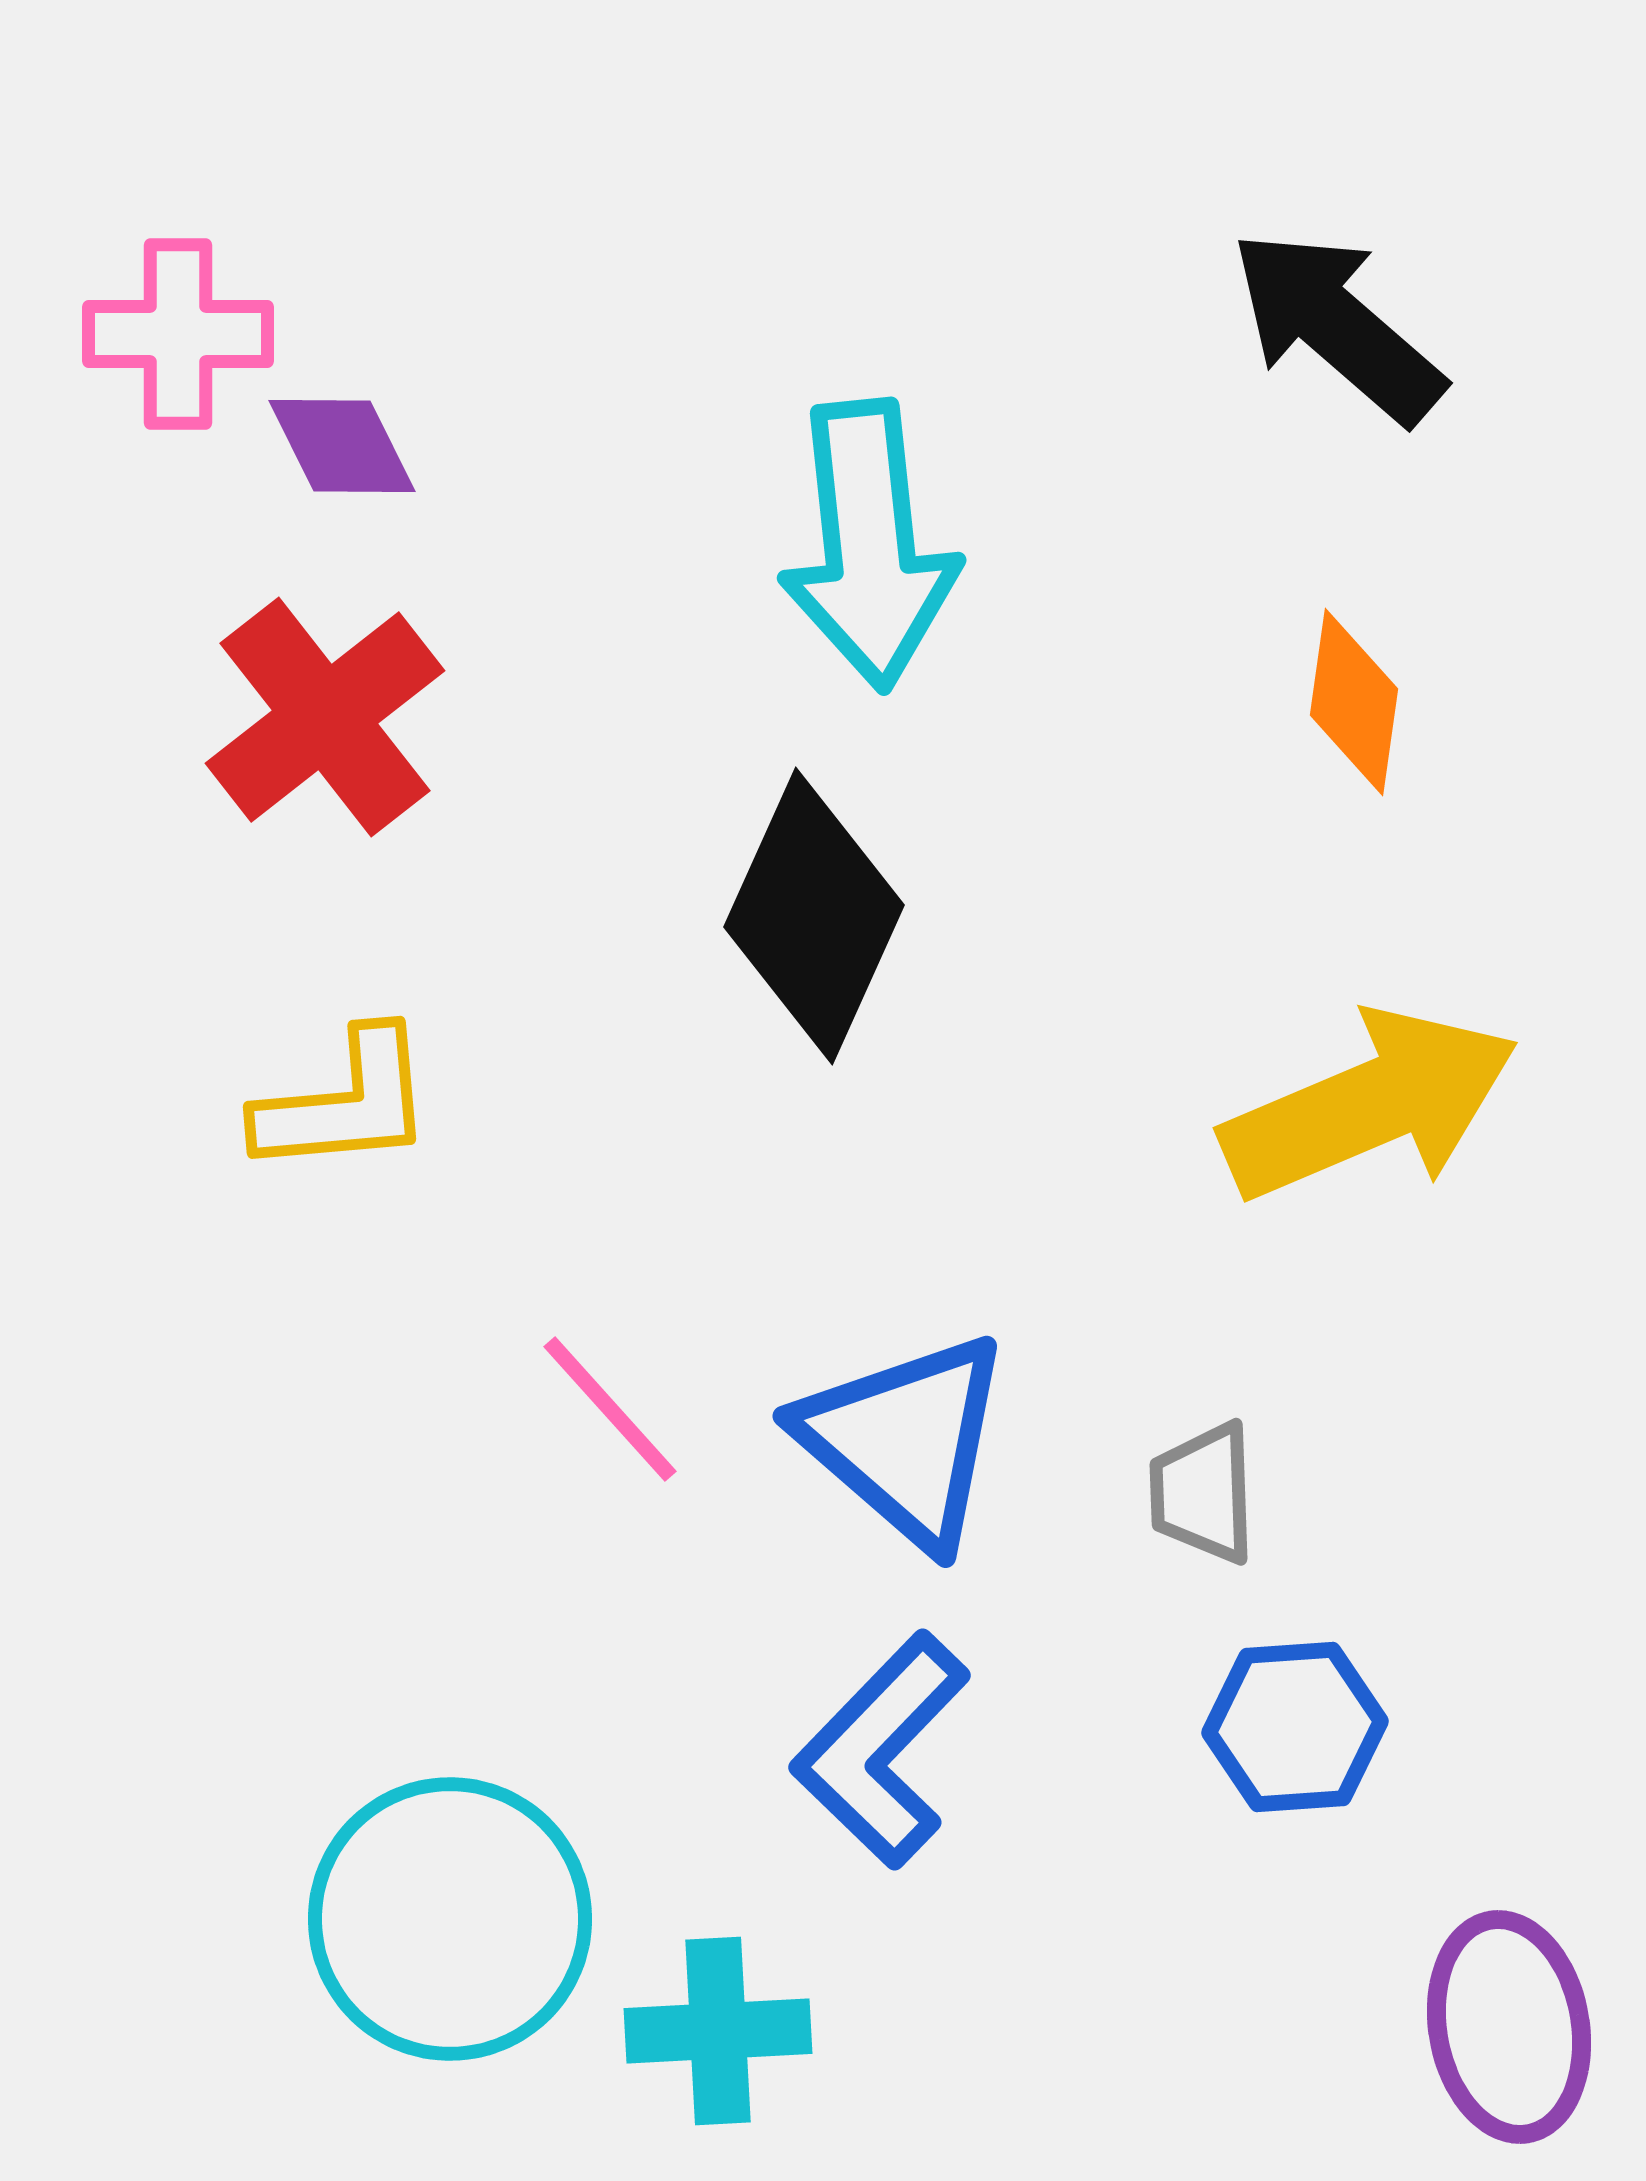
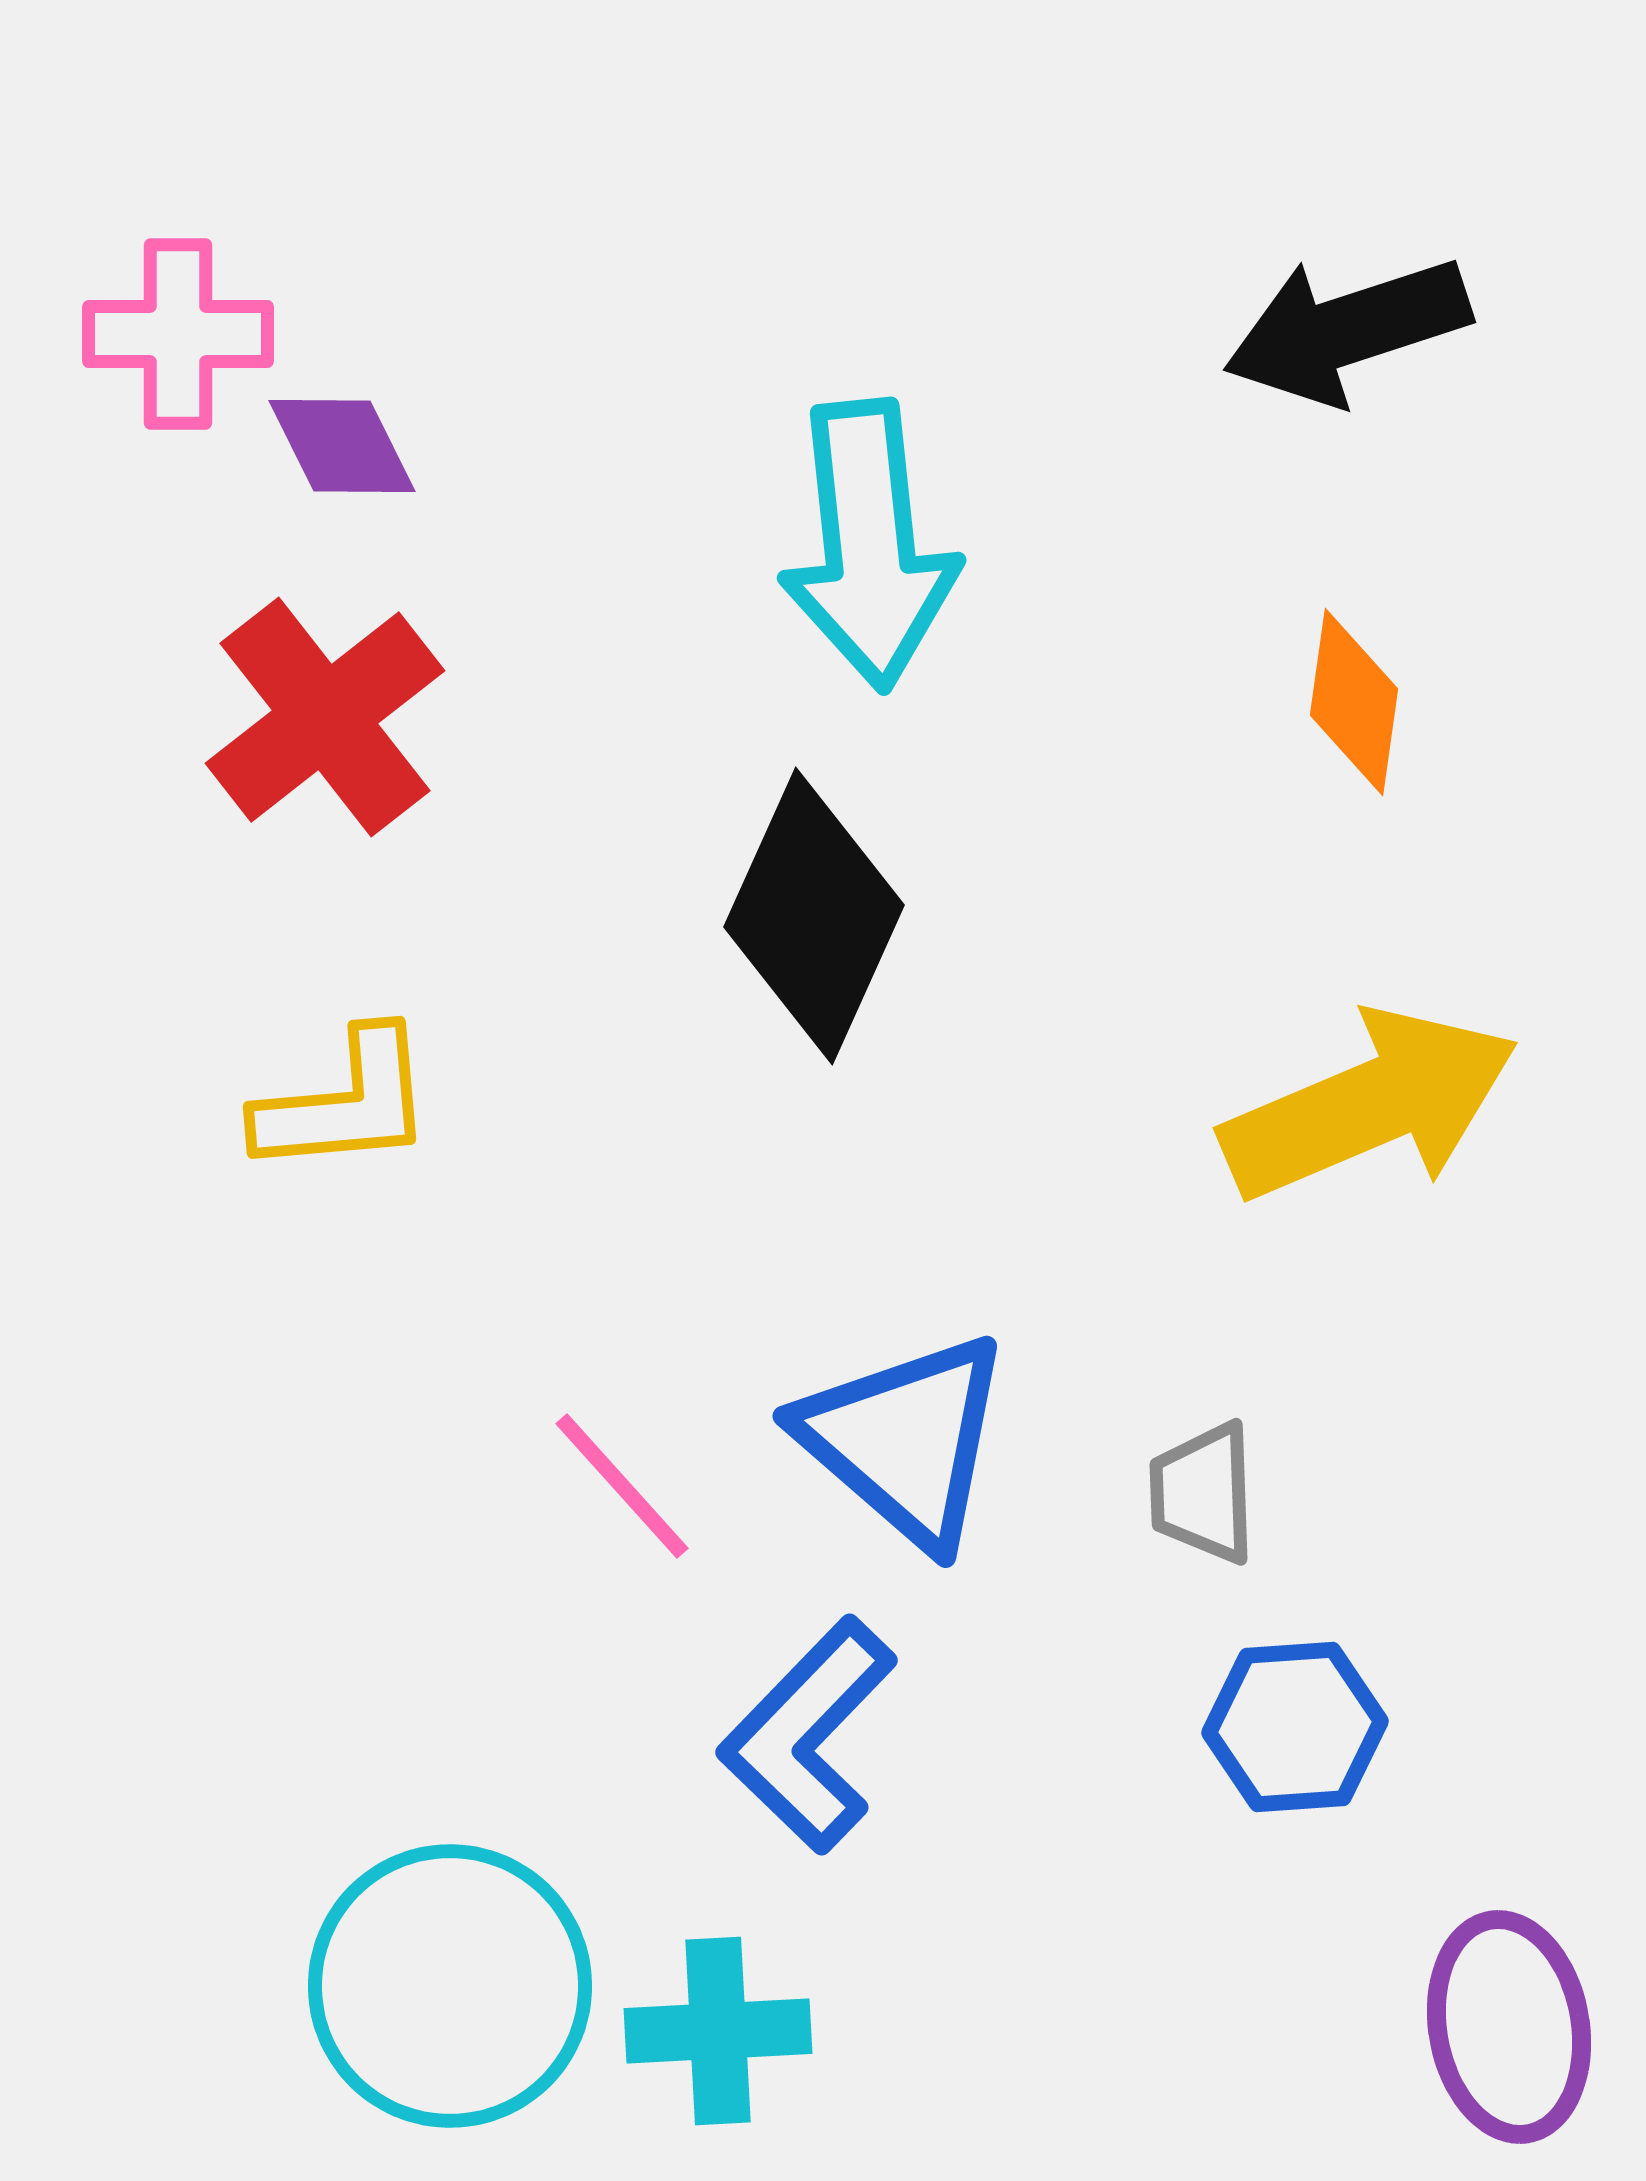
black arrow: moved 10 px right, 4 px down; rotated 59 degrees counterclockwise
pink line: moved 12 px right, 77 px down
blue L-shape: moved 73 px left, 15 px up
cyan circle: moved 67 px down
